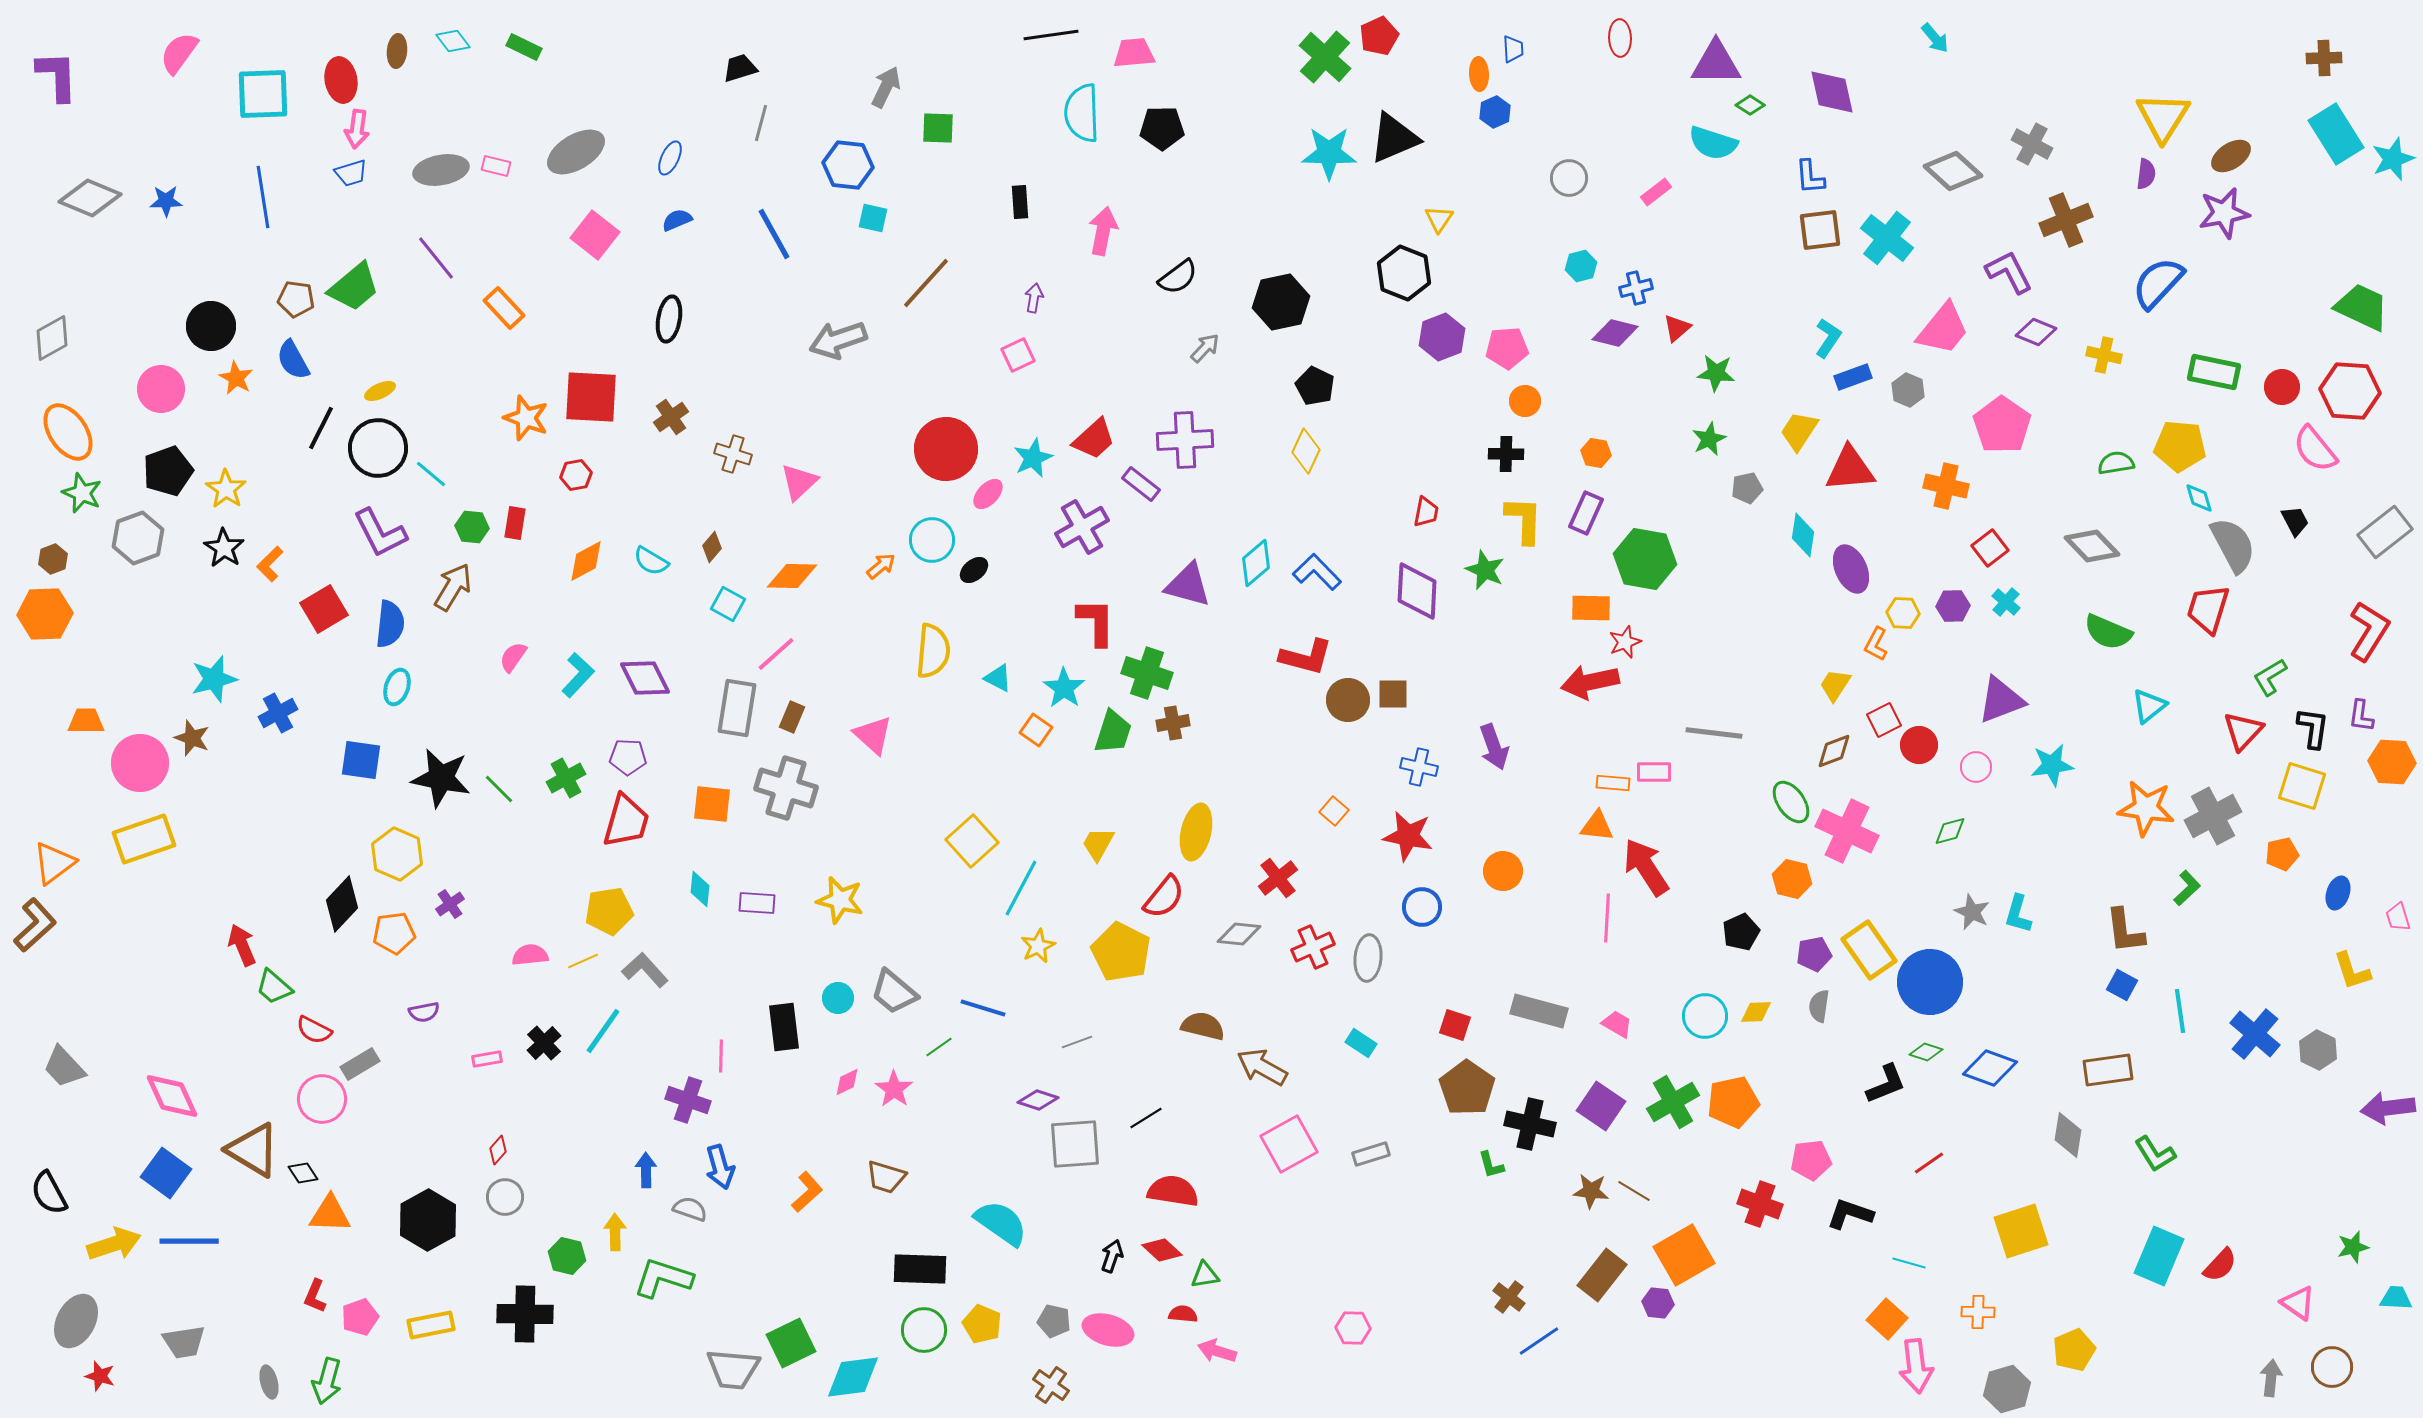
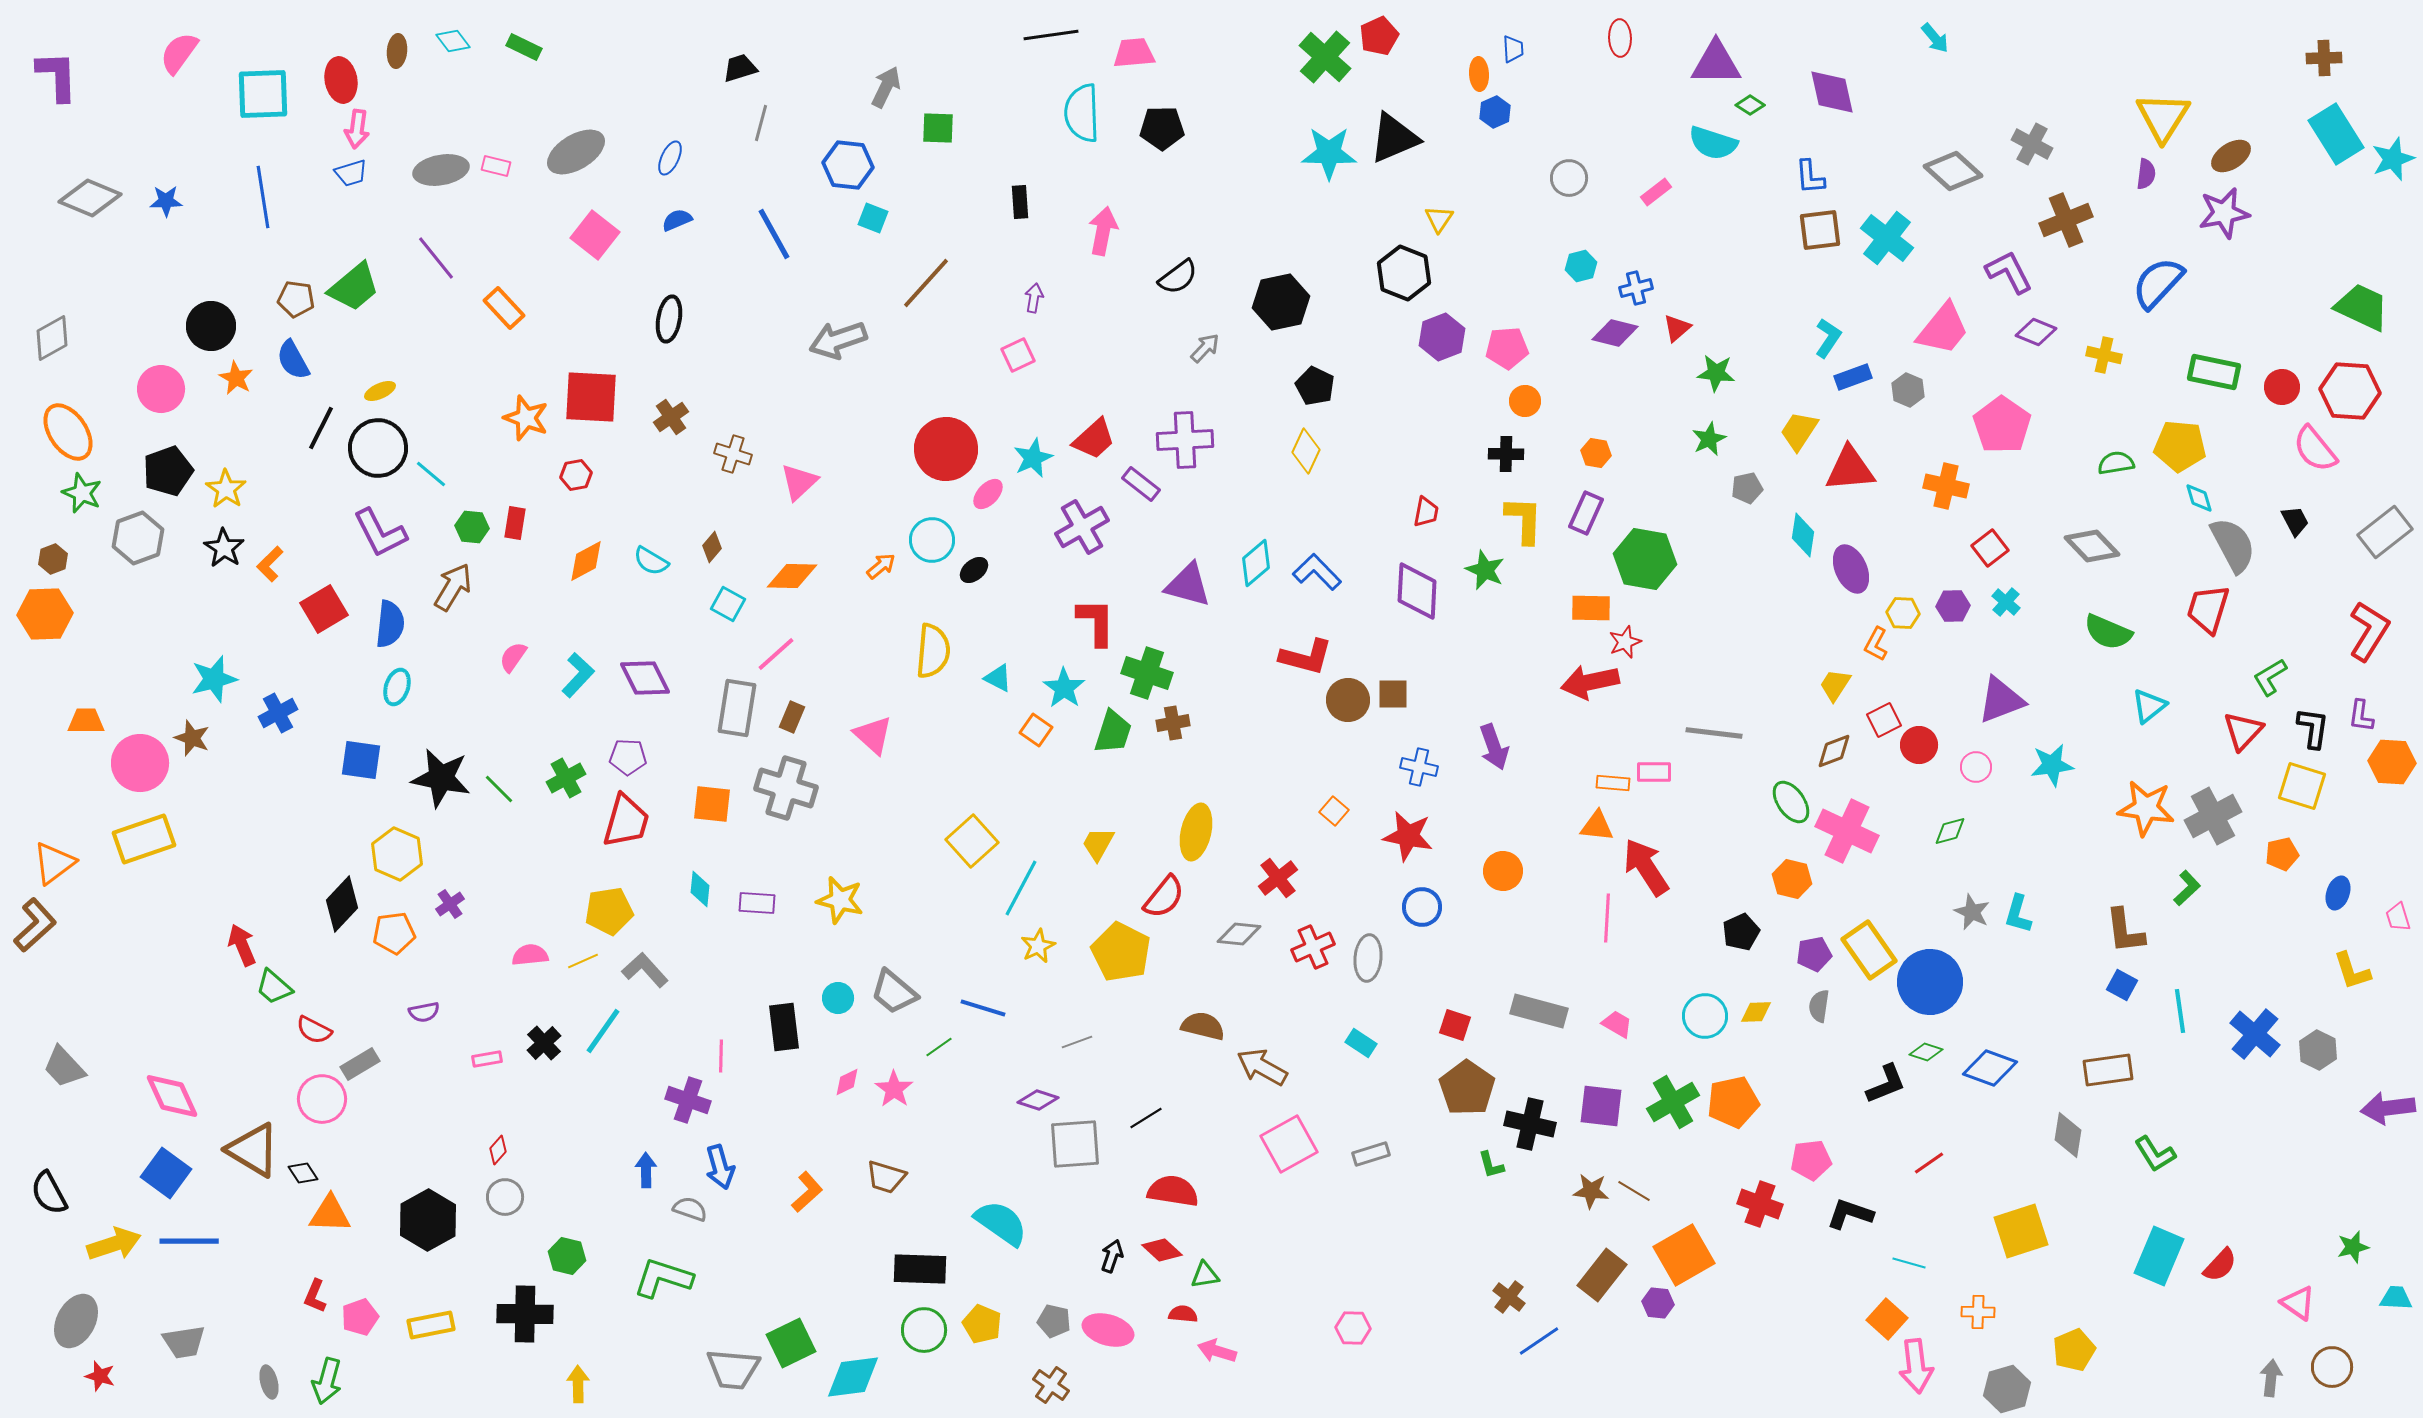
cyan square at (873, 218): rotated 8 degrees clockwise
purple square at (1601, 1106): rotated 27 degrees counterclockwise
yellow arrow at (615, 1232): moved 37 px left, 152 px down
